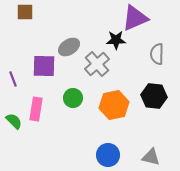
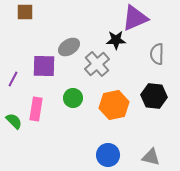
purple line: rotated 49 degrees clockwise
